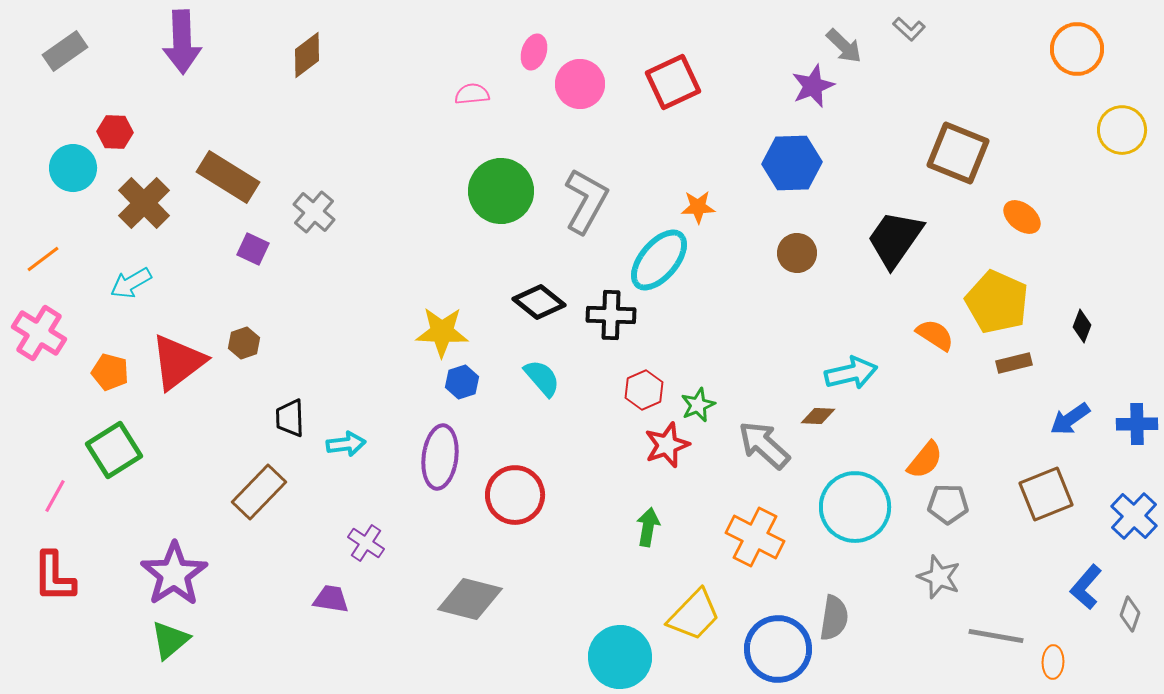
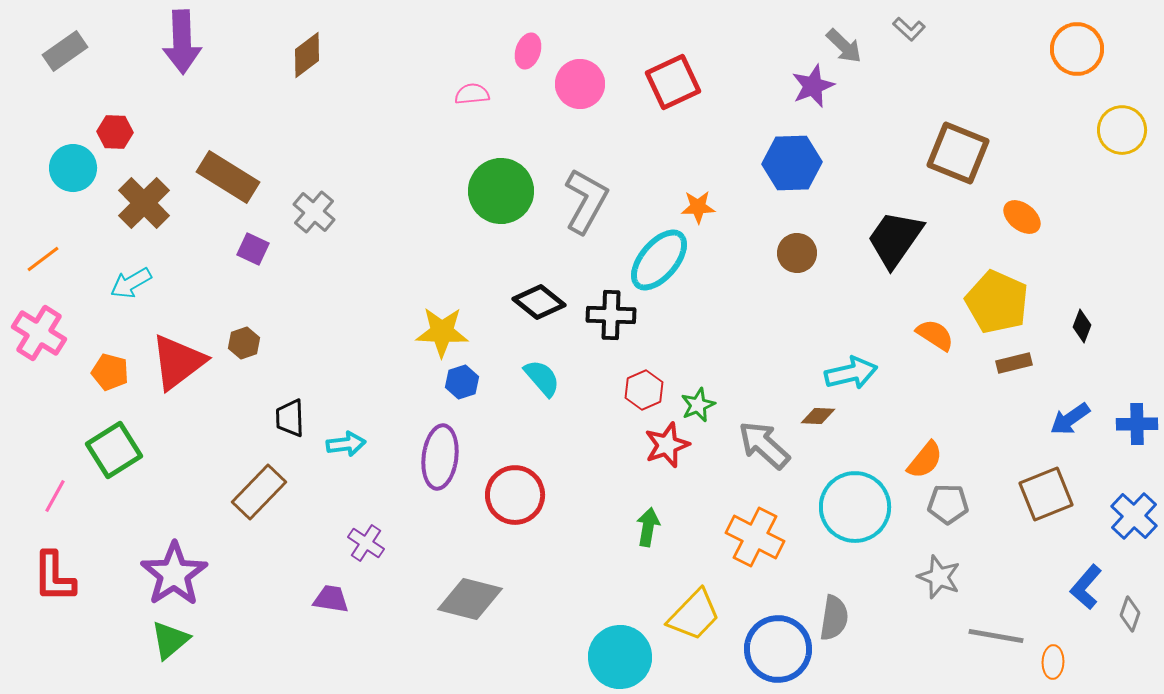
pink ellipse at (534, 52): moved 6 px left, 1 px up
